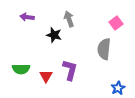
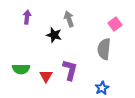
purple arrow: rotated 88 degrees clockwise
pink square: moved 1 px left, 1 px down
blue star: moved 16 px left
